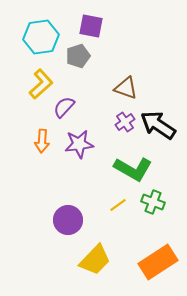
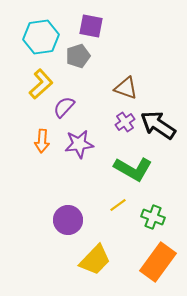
green cross: moved 15 px down
orange rectangle: rotated 21 degrees counterclockwise
